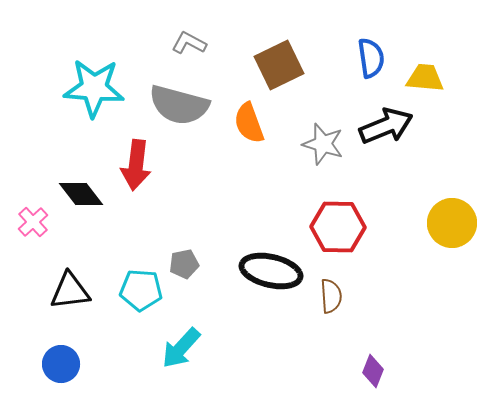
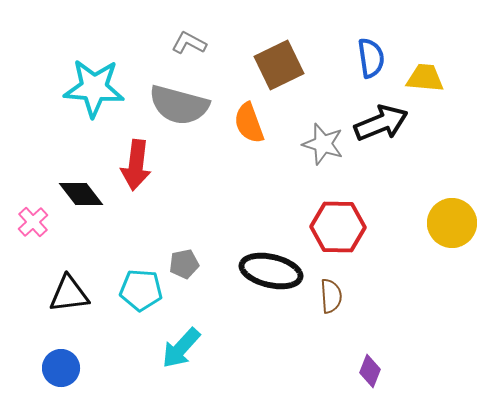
black arrow: moved 5 px left, 3 px up
black triangle: moved 1 px left, 3 px down
blue circle: moved 4 px down
purple diamond: moved 3 px left
